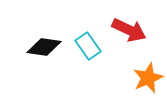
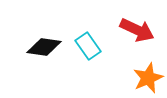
red arrow: moved 8 px right
